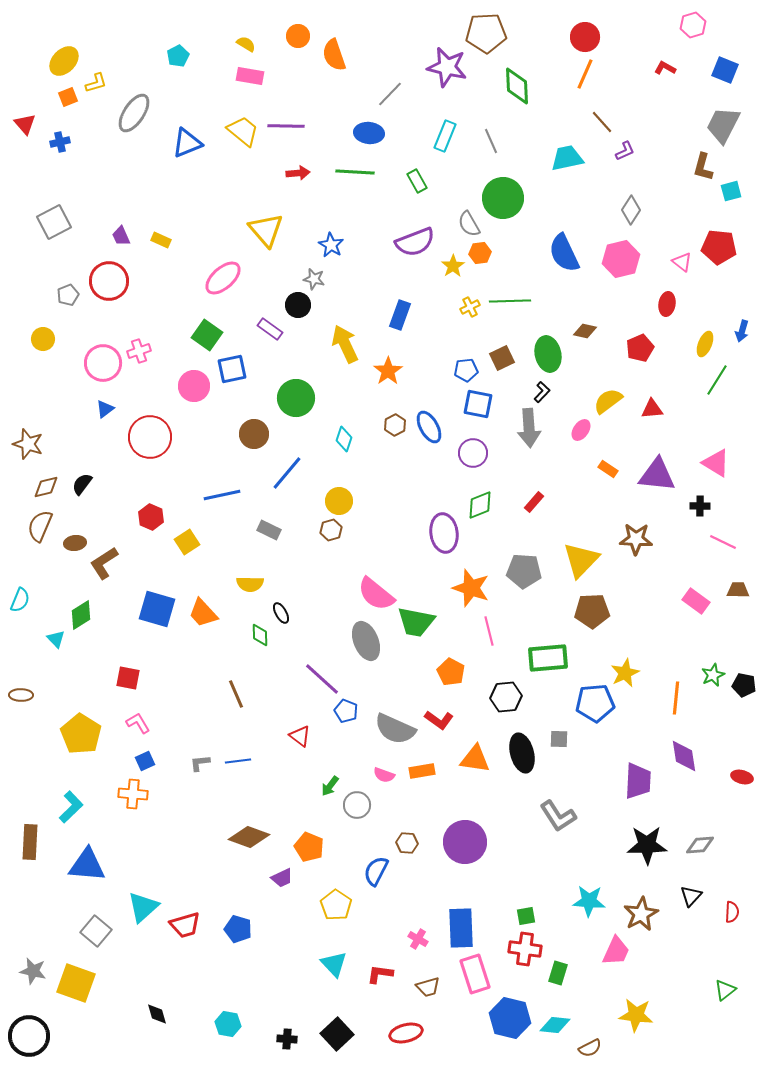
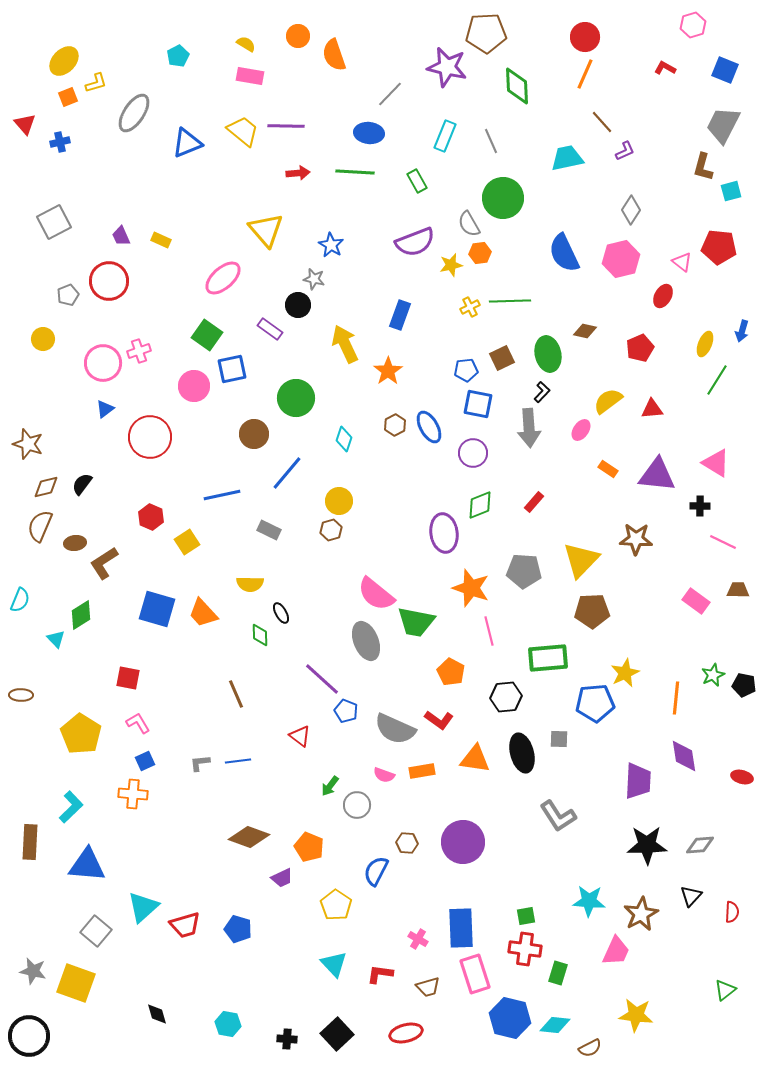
yellow star at (453, 266): moved 2 px left, 1 px up; rotated 20 degrees clockwise
red ellipse at (667, 304): moved 4 px left, 8 px up; rotated 20 degrees clockwise
purple circle at (465, 842): moved 2 px left
